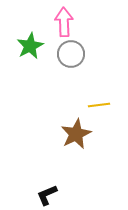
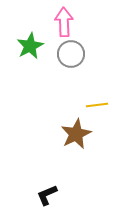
yellow line: moved 2 px left
